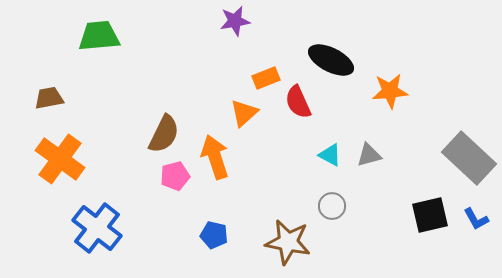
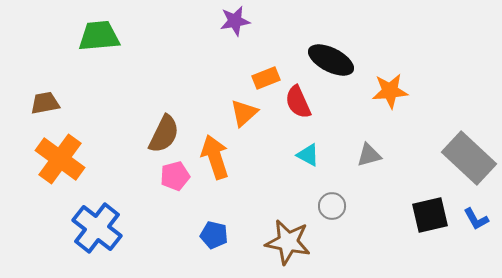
brown trapezoid: moved 4 px left, 5 px down
cyan triangle: moved 22 px left
